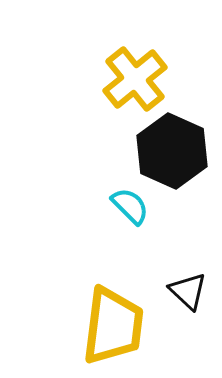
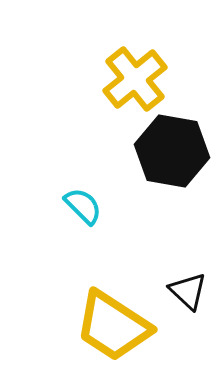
black hexagon: rotated 14 degrees counterclockwise
cyan semicircle: moved 47 px left
yellow trapezoid: rotated 116 degrees clockwise
